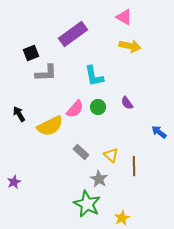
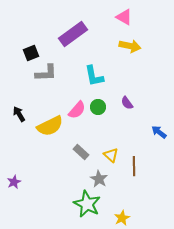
pink semicircle: moved 2 px right, 1 px down
